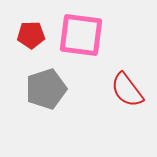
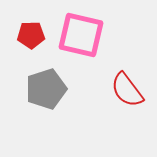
pink square: rotated 6 degrees clockwise
